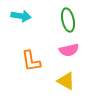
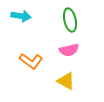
green ellipse: moved 2 px right
orange L-shape: rotated 45 degrees counterclockwise
